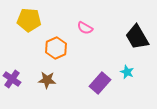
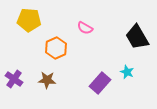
purple cross: moved 2 px right
